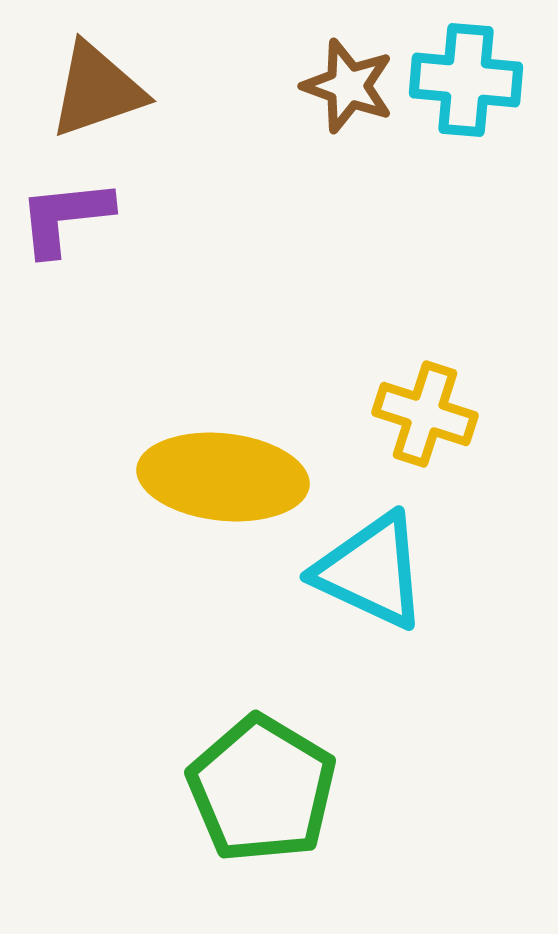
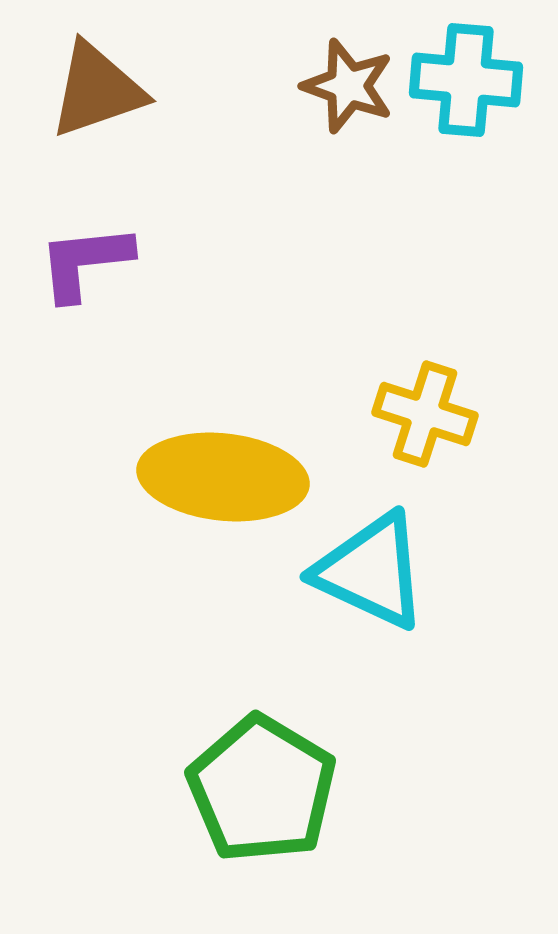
purple L-shape: moved 20 px right, 45 px down
